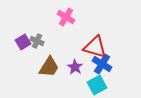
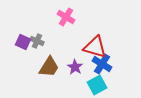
purple square: rotated 35 degrees counterclockwise
